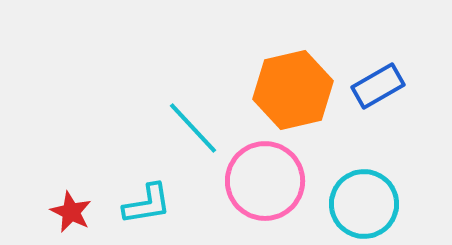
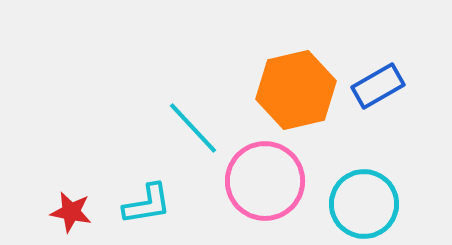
orange hexagon: moved 3 px right
red star: rotated 15 degrees counterclockwise
